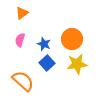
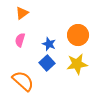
orange circle: moved 6 px right, 4 px up
blue star: moved 5 px right
